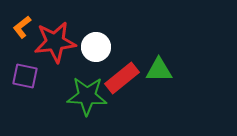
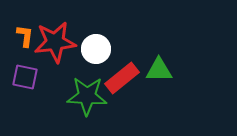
orange L-shape: moved 3 px right, 9 px down; rotated 135 degrees clockwise
white circle: moved 2 px down
purple square: moved 1 px down
